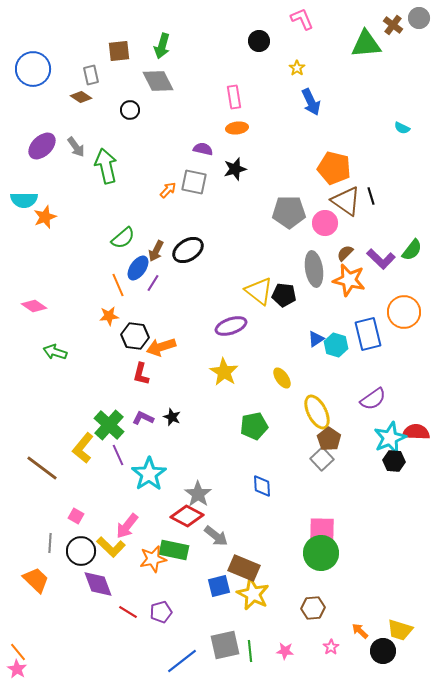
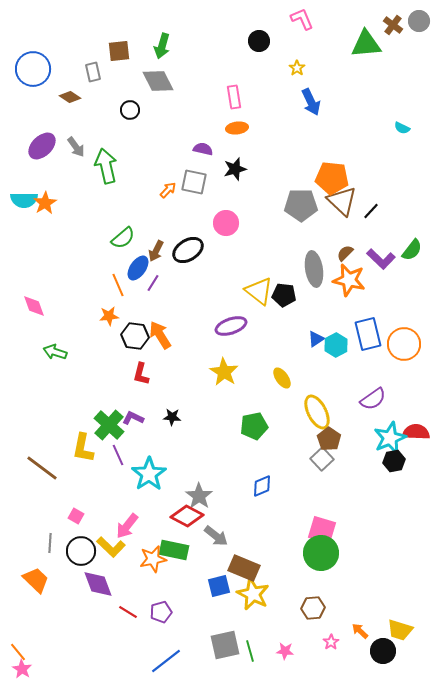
gray circle at (419, 18): moved 3 px down
gray rectangle at (91, 75): moved 2 px right, 3 px up
brown diamond at (81, 97): moved 11 px left
orange pentagon at (334, 168): moved 2 px left, 10 px down; rotated 8 degrees counterclockwise
black line at (371, 196): moved 15 px down; rotated 60 degrees clockwise
brown triangle at (346, 201): moved 4 px left; rotated 8 degrees clockwise
gray pentagon at (289, 212): moved 12 px right, 7 px up
orange star at (45, 217): moved 14 px up; rotated 10 degrees counterclockwise
pink circle at (325, 223): moved 99 px left
pink diamond at (34, 306): rotated 35 degrees clockwise
orange circle at (404, 312): moved 32 px down
cyan hexagon at (336, 345): rotated 15 degrees clockwise
orange arrow at (161, 347): moved 1 px left, 12 px up; rotated 76 degrees clockwise
black star at (172, 417): rotated 18 degrees counterclockwise
purple L-shape at (143, 418): moved 10 px left
yellow L-shape at (83, 448): rotated 28 degrees counterclockwise
black hexagon at (394, 461): rotated 15 degrees counterclockwise
blue diamond at (262, 486): rotated 70 degrees clockwise
gray star at (198, 494): moved 1 px right, 2 px down
pink square at (322, 530): rotated 16 degrees clockwise
pink star at (331, 647): moved 5 px up
green line at (250, 651): rotated 10 degrees counterclockwise
blue line at (182, 661): moved 16 px left
pink star at (17, 669): moved 5 px right
